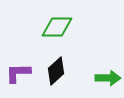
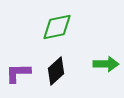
green diamond: rotated 12 degrees counterclockwise
green arrow: moved 2 px left, 14 px up
